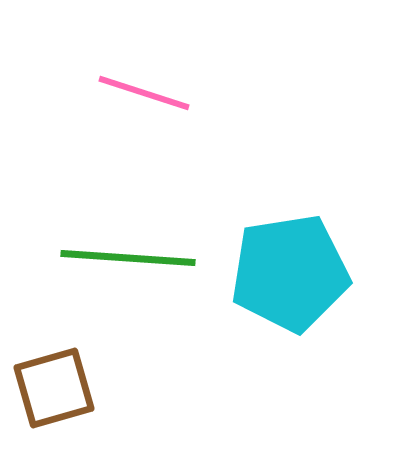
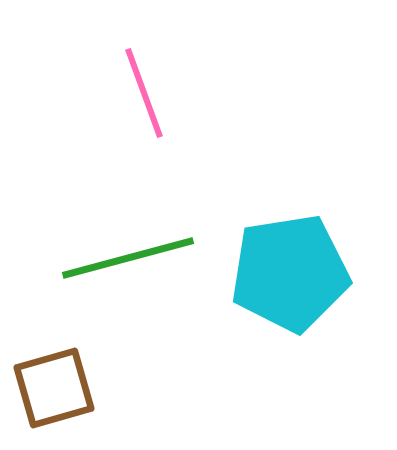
pink line: rotated 52 degrees clockwise
green line: rotated 19 degrees counterclockwise
